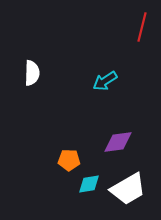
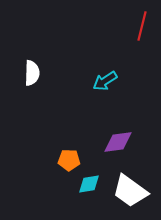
red line: moved 1 px up
white trapezoid: moved 2 px right, 2 px down; rotated 66 degrees clockwise
